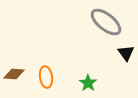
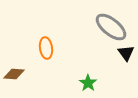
gray ellipse: moved 5 px right, 5 px down
orange ellipse: moved 29 px up
